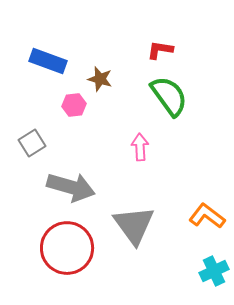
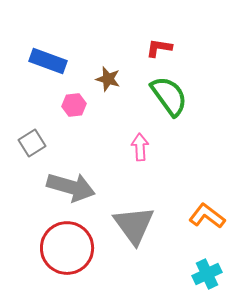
red L-shape: moved 1 px left, 2 px up
brown star: moved 8 px right
cyan cross: moved 7 px left, 3 px down
